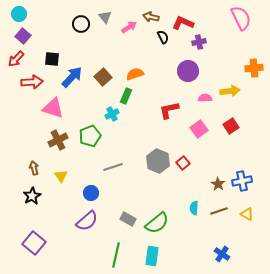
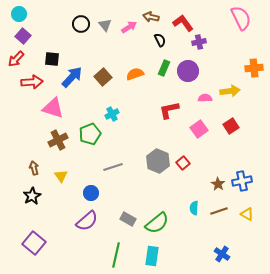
gray triangle at (105, 17): moved 8 px down
red L-shape at (183, 23): rotated 30 degrees clockwise
black semicircle at (163, 37): moved 3 px left, 3 px down
green rectangle at (126, 96): moved 38 px right, 28 px up
green pentagon at (90, 136): moved 2 px up
